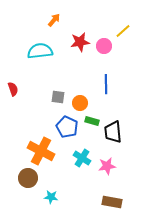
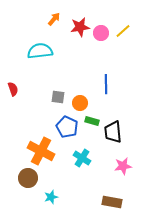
orange arrow: moved 1 px up
red star: moved 15 px up
pink circle: moved 3 px left, 13 px up
pink star: moved 16 px right
cyan star: rotated 24 degrees counterclockwise
